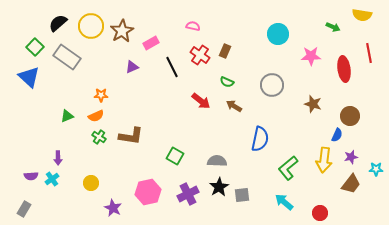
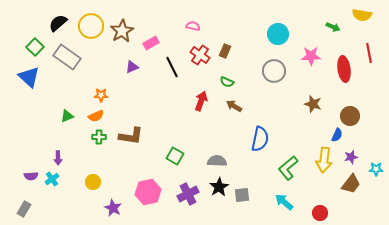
gray circle at (272, 85): moved 2 px right, 14 px up
red arrow at (201, 101): rotated 108 degrees counterclockwise
green cross at (99, 137): rotated 32 degrees counterclockwise
yellow circle at (91, 183): moved 2 px right, 1 px up
